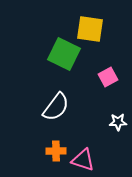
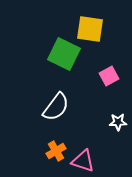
pink square: moved 1 px right, 1 px up
orange cross: rotated 30 degrees counterclockwise
pink triangle: moved 1 px down
